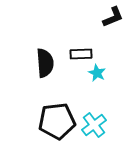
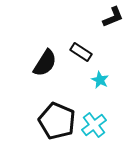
black rectangle: moved 2 px up; rotated 35 degrees clockwise
black semicircle: rotated 36 degrees clockwise
cyan star: moved 3 px right, 7 px down
black pentagon: rotated 30 degrees clockwise
